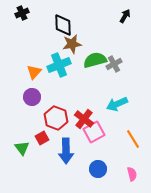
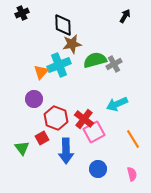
orange triangle: moved 7 px right
purple circle: moved 2 px right, 2 px down
